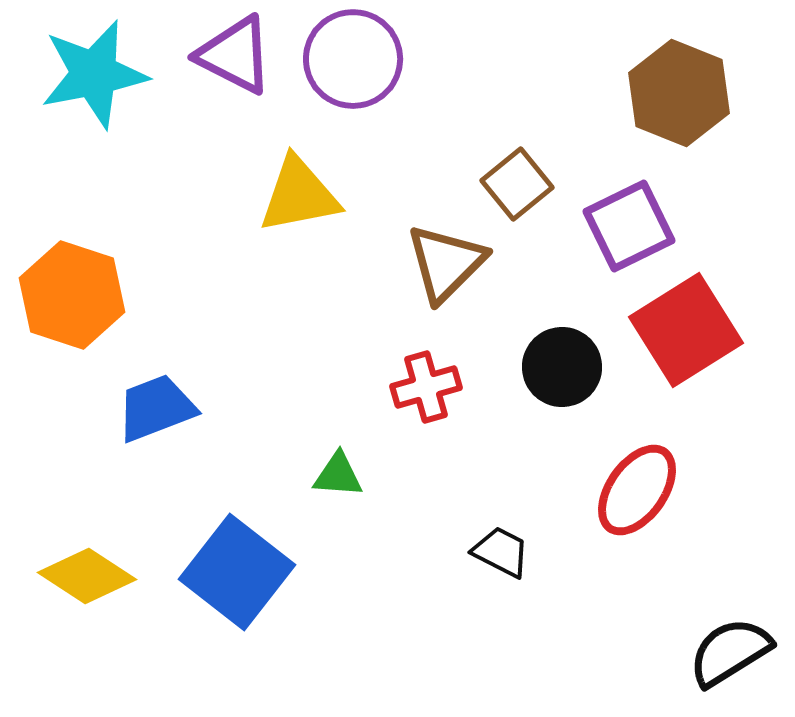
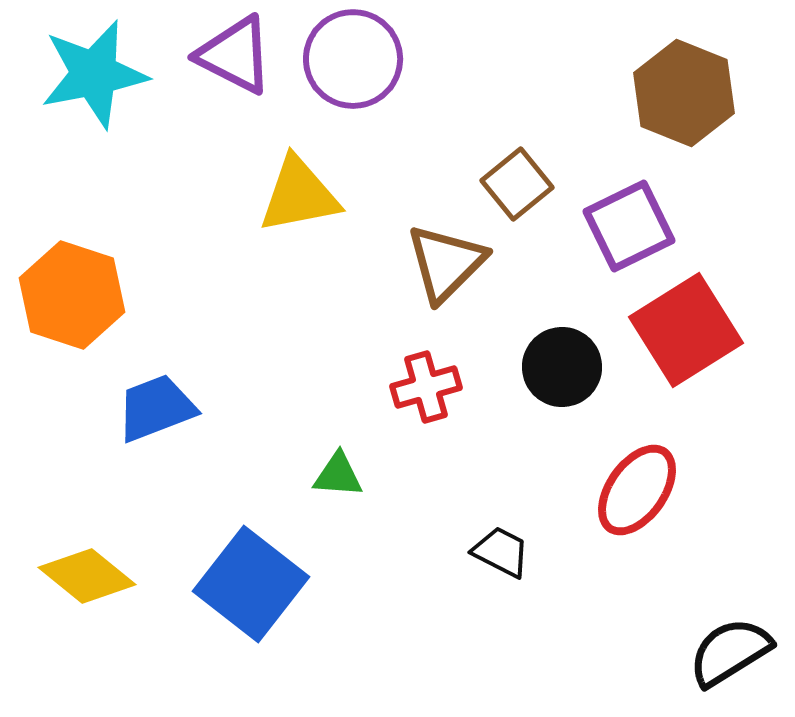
brown hexagon: moved 5 px right
blue square: moved 14 px right, 12 px down
yellow diamond: rotated 6 degrees clockwise
